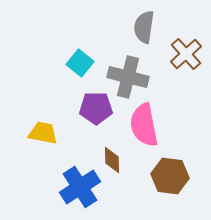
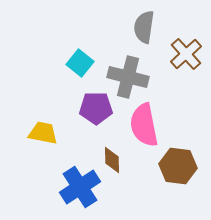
brown hexagon: moved 8 px right, 10 px up
